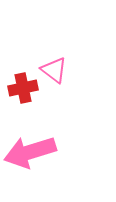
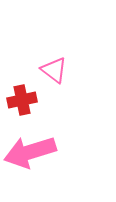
red cross: moved 1 px left, 12 px down
